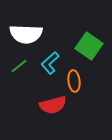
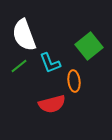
white semicircle: moved 2 px left, 1 px down; rotated 68 degrees clockwise
green square: rotated 16 degrees clockwise
cyan L-shape: rotated 70 degrees counterclockwise
red semicircle: moved 1 px left, 1 px up
